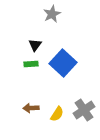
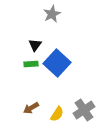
blue square: moved 6 px left
brown arrow: rotated 28 degrees counterclockwise
